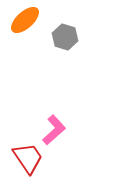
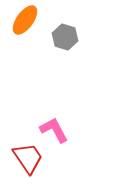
orange ellipse: rotated 12 degrees counterclockwise
pink L-shape: rotated 76 degrees counterclockwise
